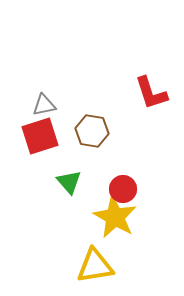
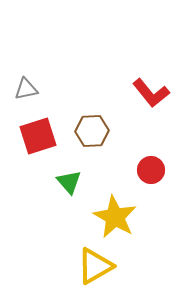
red L-shape: rotated 21 degrees counterclockwise
gray triangle: moved 18 px left, 16 px up
brown hexagon: rotated 12 degrees counterclockwise
red square: moved 2 px left
red circle: moved 28 px right, 19 px up
yellow triangle: rotated 21 degrees counterclockwise
